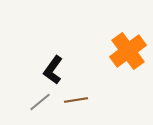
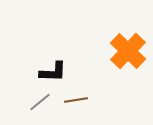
orange cross: rotated 9 degrees counterclockwise
black L-shape: moved 2 px down; rotated 124 degrees counterclockwise
